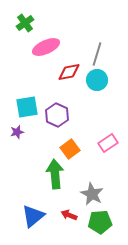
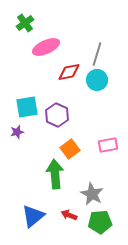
pink rectangle: moved 2 px down; rotated 24 degrees clockwise
